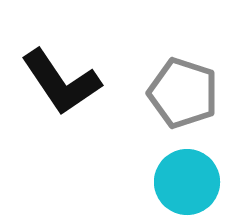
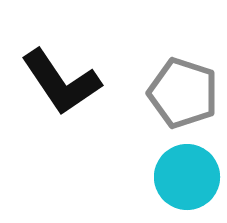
cyan circle: moved 5 px up
